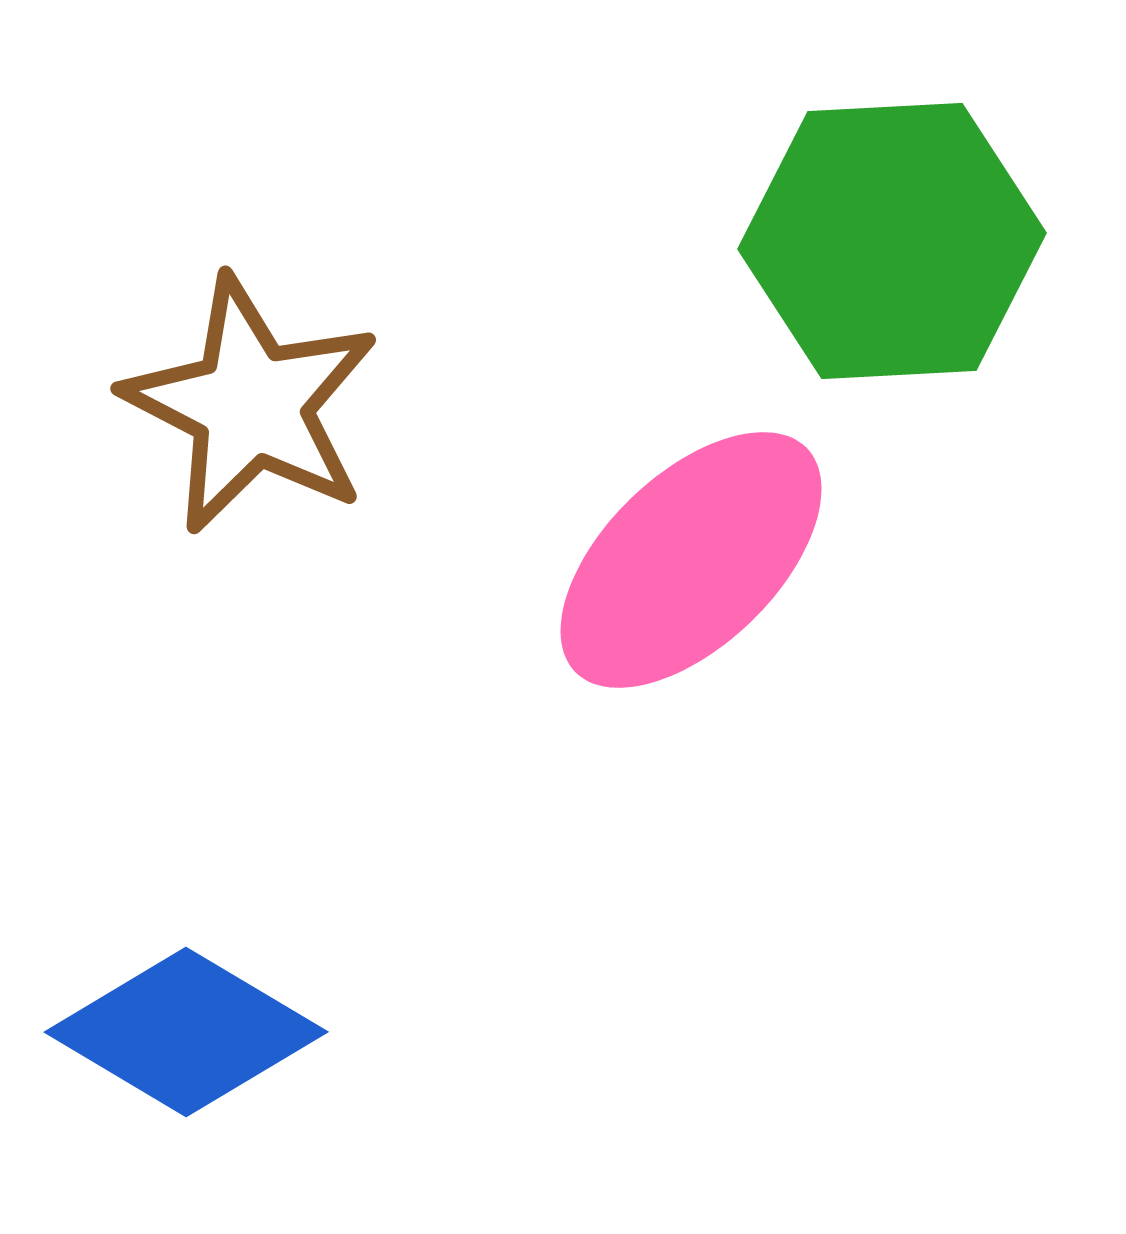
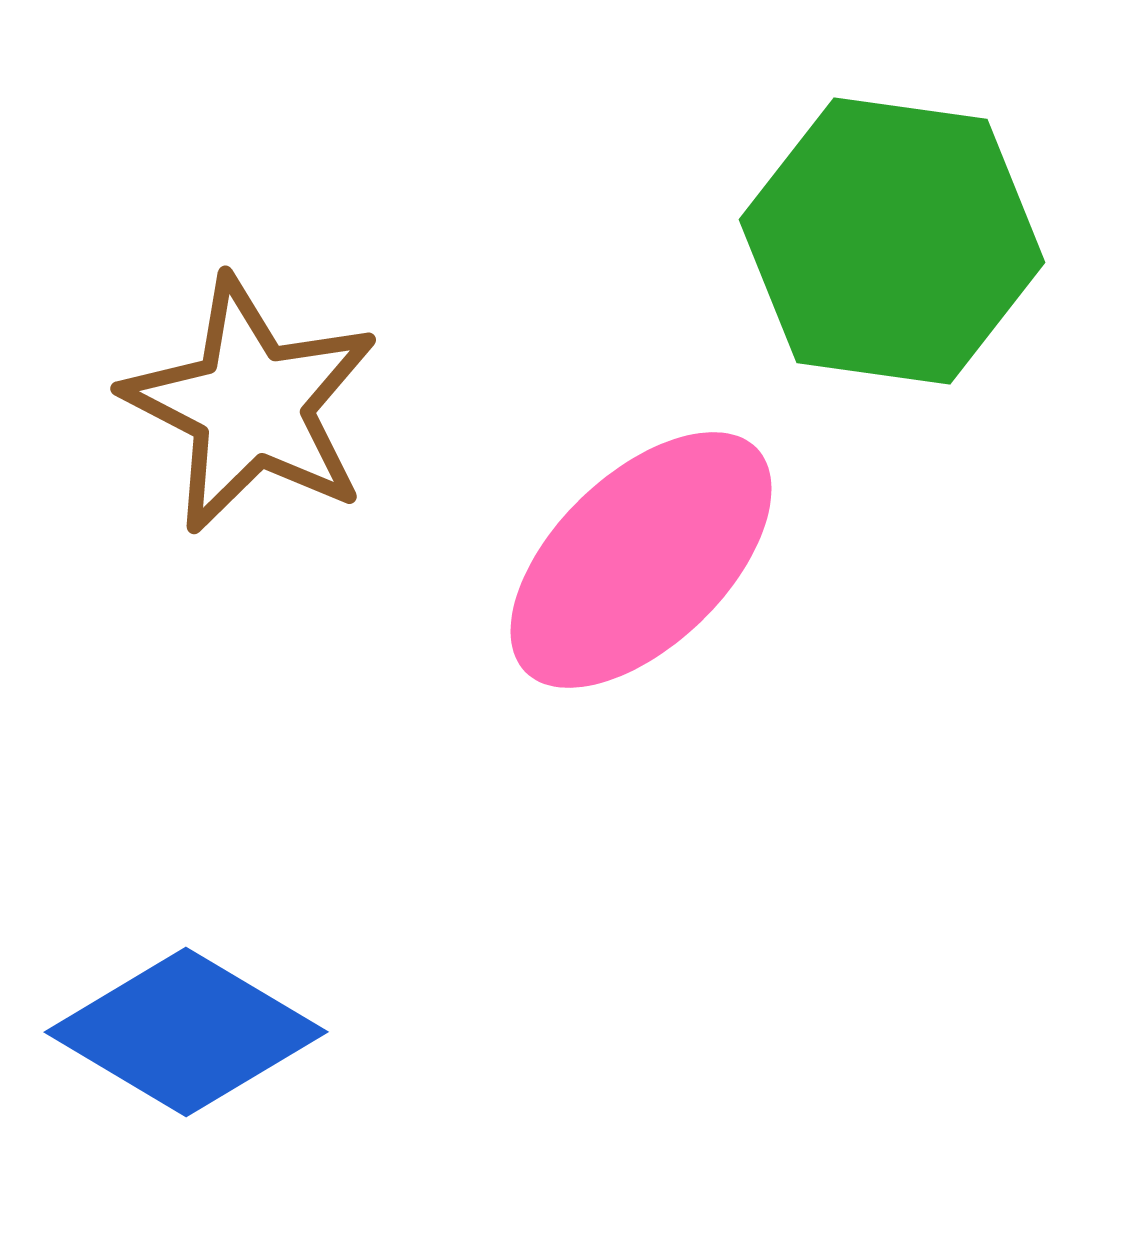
green hexagon: rotated 11 degrees clockwise
pink ellipse: moved 50 px left
